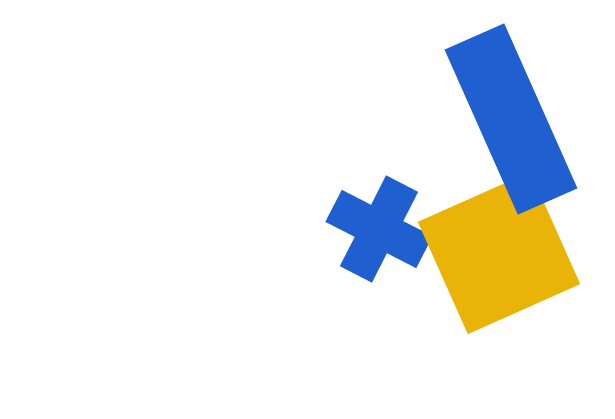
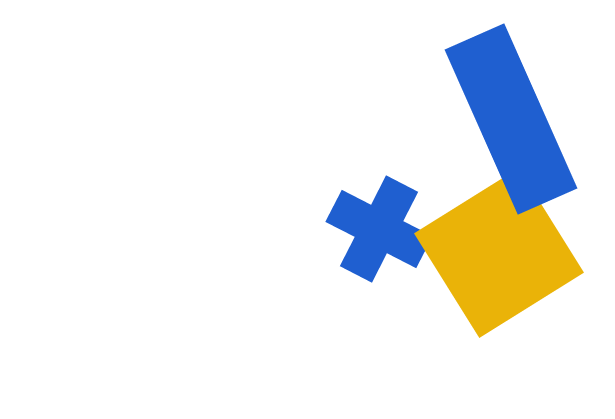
yellow square: rotated 8 degrees counterclockwise
